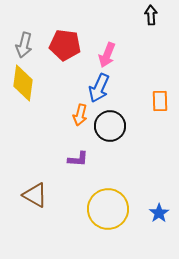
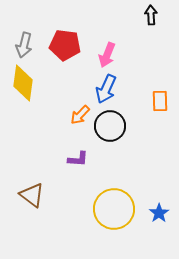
blue arrow: moved 7 px right, 1 px down
orange arrow: rotated 30 degrees clockwise
brown triangle: moved 3 px left; rotated 8 degrees clockwise
yellow circle: moved 6 px right
